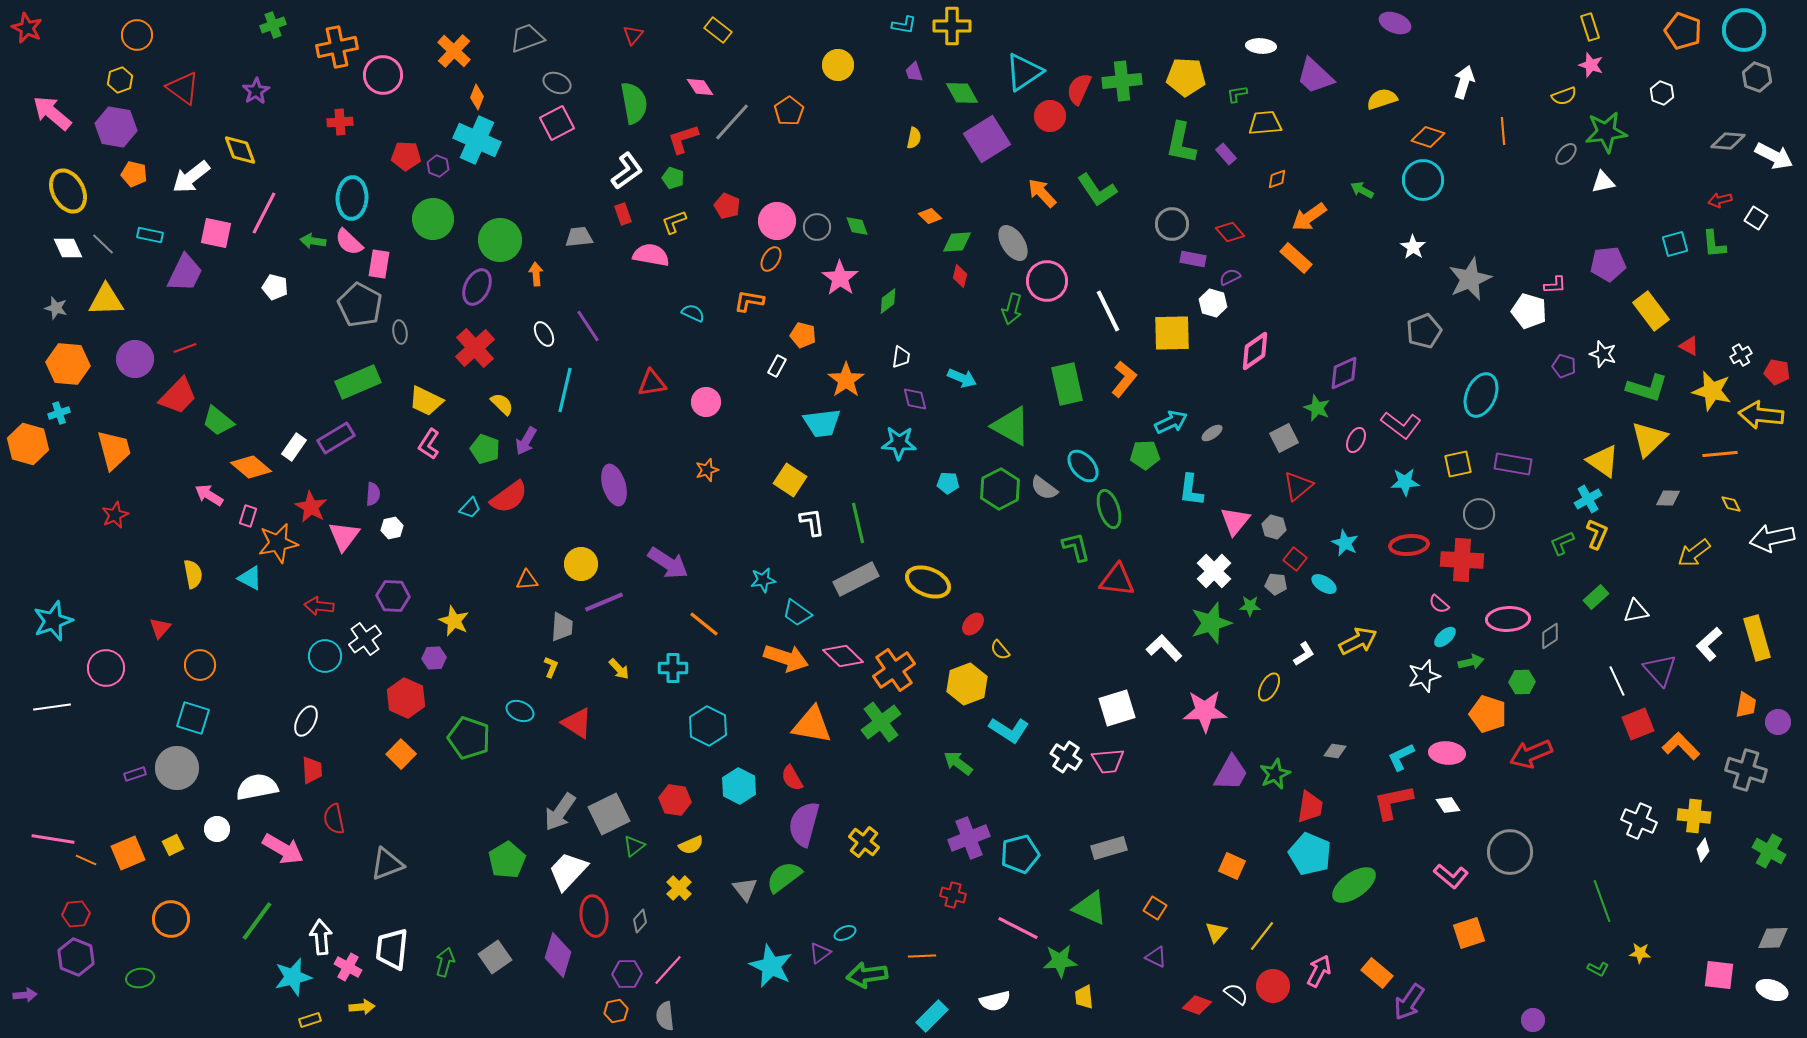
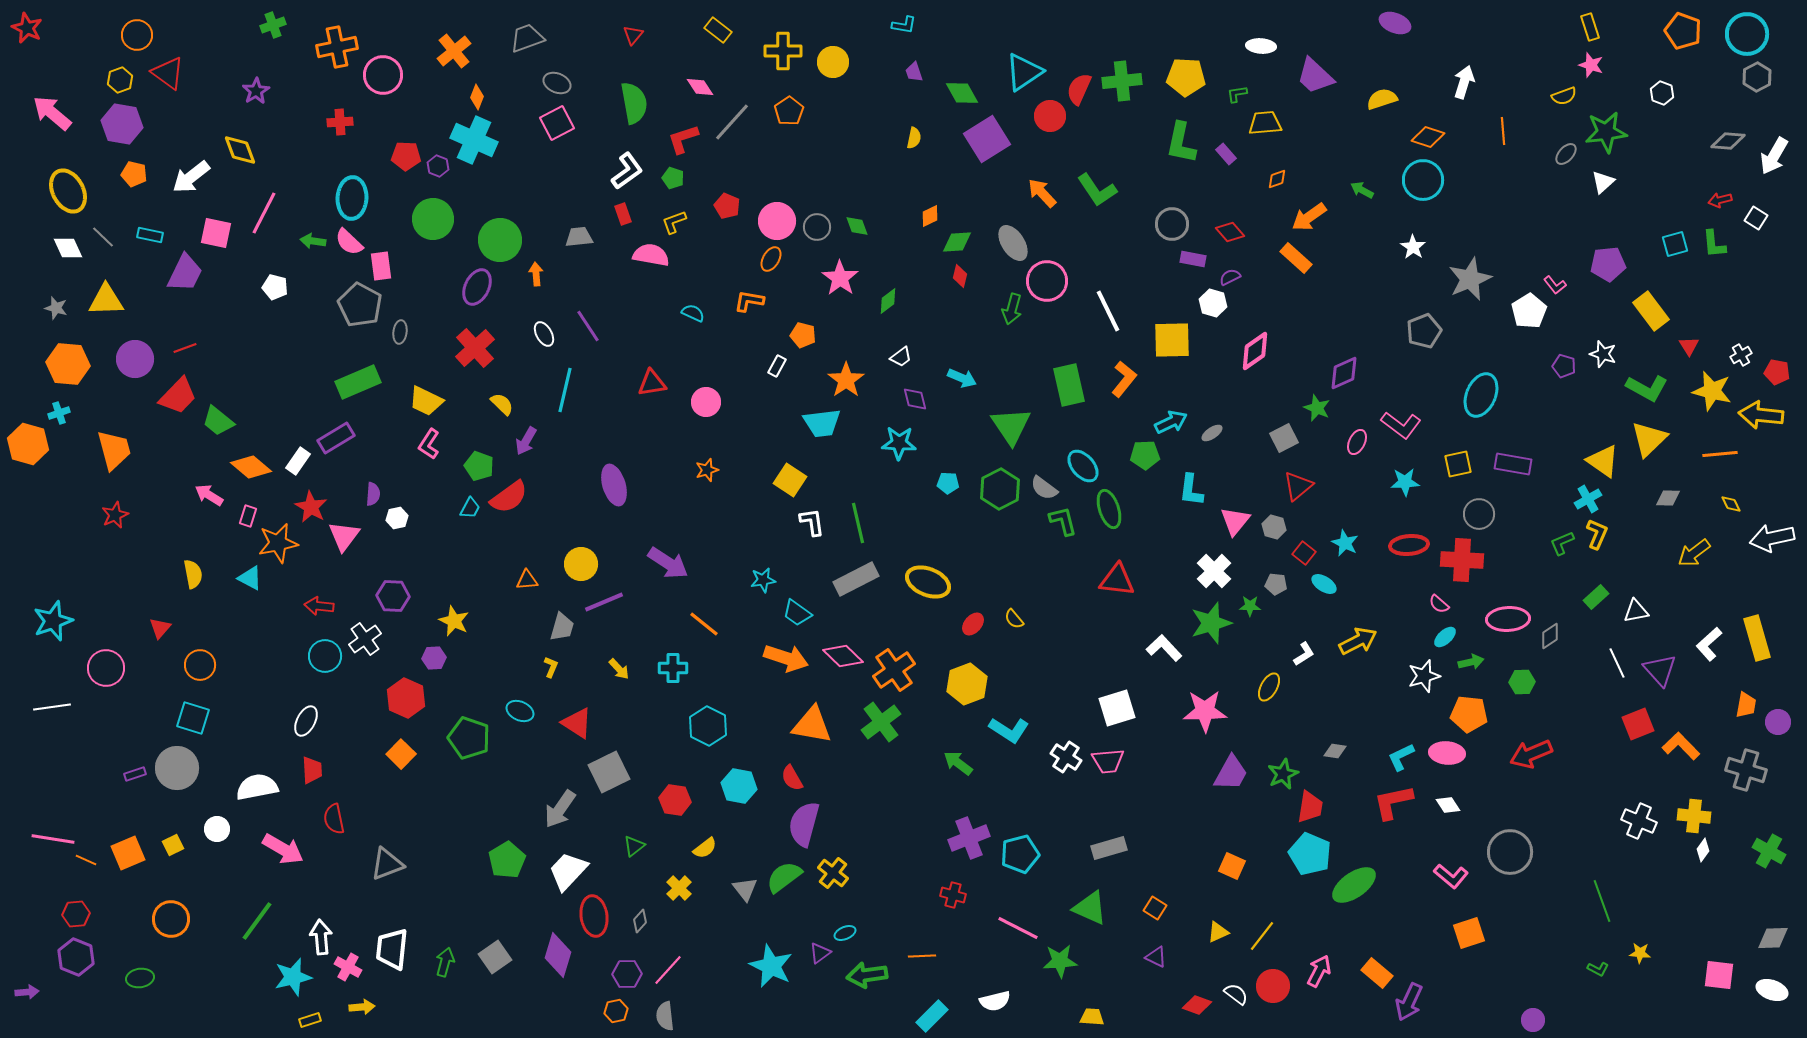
yellow cross at (952, 26): moved 169 px left, 25 px down
cyan circle at (1744, 30): moved 3 px right, 4 px down
orange cross at (454, 51): rotated 8 degrees clockwise
yellow circle at (838, 65): moved 5 px left, 3 px up
gray hexagon at (1757, 77): rotated 12 degrees clockwise
red triangle at (183, 88): moved 15 px left, 15 px up
purple hexagon at (116, 127): moved 6 px right, 3 px up
cyan cross at (477, 140): moved 3 px left
white arrow at (1774, 156): rotated 93 degrees clockwise
white triangle at (1603, 182): rotated 30 degrees counterclockwise
orange diamond at (930, 216): rotated 70 degrees counterclockwise
gray line at (103, 244): moved 7 px up
pink rectangle at (379, 264): moved 2 px right, 2 px down; rotated 16 degrees counterclockwise
pink L-shape at (1555, 285): rotated 55 degrees clockwise
white pentagon at (1529, 311): rotated 24 degrees clockwise
gray ellipse at (400, 332): rotated 15 degrees clockwise
yellow square at (1172, 333): moved 7 px down
red triangle at (1689, 346): rotated 30 degrees clockwise
white trapezoid at (901, 357): rotated 45 degrees clockwise
green rectangle at (1067, 384): moved 2 px right, 1 px down
green L-shape at (1647, 388): rotated 12 degrees clockwise
green triangle at (1011, 426): rotated 27 degrees clockwise
pink ellipse at (1356, 440): moved 1 px right, 2 px down
white rectangle at (294, 447): moved 4 px right, 14 px down
green pentagon at (485, 449): moved 6 px left, 17 px down
cyan trapezoid at (470, 508): rotated 15 degrees counterclockwise
white hexagon at (392, 528): moved 5 px right, 10 px up
green L-shape at (1076, 547): moved 13 px left, 26 px up
red square at (1295, 559): moved 9 px right, 6 px up
gray trapezoid at (562, 627): rotated 12 degrees clockwise
yellow semicircle at (1000, 650): moved 14 px right, 31 px up
white line at (1617, 681): moved 18 px up
orange pentagon at (1488, 714): moved 19 px left; rotated 12 degrees counterclockwise
green star at (1275, 774): moved 8 px right
cyan hexagon at (739, 786): rotated 16 degrees counterclockwise
gray arrow at (560, 812): moved 3 px up
gray square at (609, 814): moved 42 px up
yellow cross at (864, 842): moved 31 px left, 31 px down
yellow semicircle at (691, 845): moved 14 px right, 3 px down; rotated 15 degrees counterclockwise
yellow triangle at (1216, 932): moved 2 px right; rotated 25 degrees clockwise
purple arrow at (25, 995): moved 2 px right, 3 px up
yellow trapezoid at (1084, 997): moved 8 px right, 20 px down; rotated 100 degrees clockwise
purple arrow at (1409, 1002): rotated 9 degrees counterclockwise
